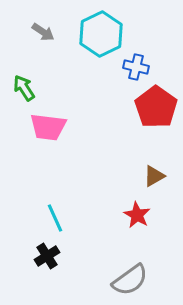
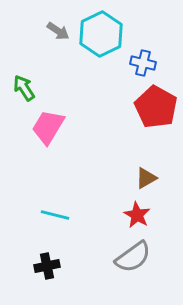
gray arrow: moved 15 px right, 1 px up
blue cross: moved 7 px right, 4 px up
red pentagon: rotated 6 degrees counterclockwise
pink trapezoid: rotated 114 degrees clockwise
brown triangle: moved 8 px left, 2 px down
cyan line: moved 3 px up; rotated 52 degrees counterclockwise
black cross: moved 10 px down; rotated 20 degrees clockwise
gray semicircle: moved 3 px right, 23 px up
